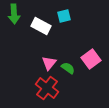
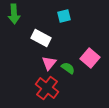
white rectangle: moved 12 px down
pink square: moved 1 px left, 1 px up; rotated 12 degrees counterclockwise
